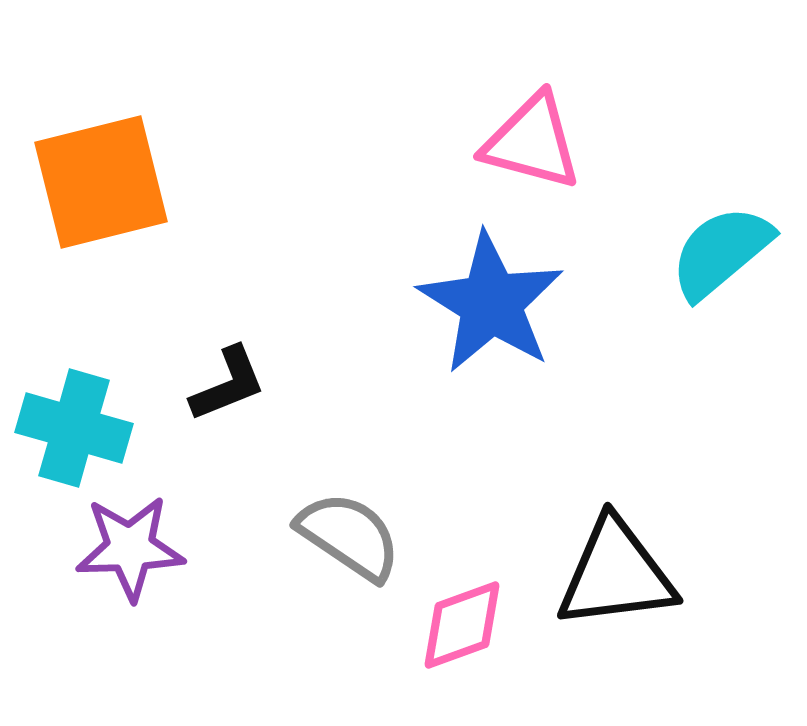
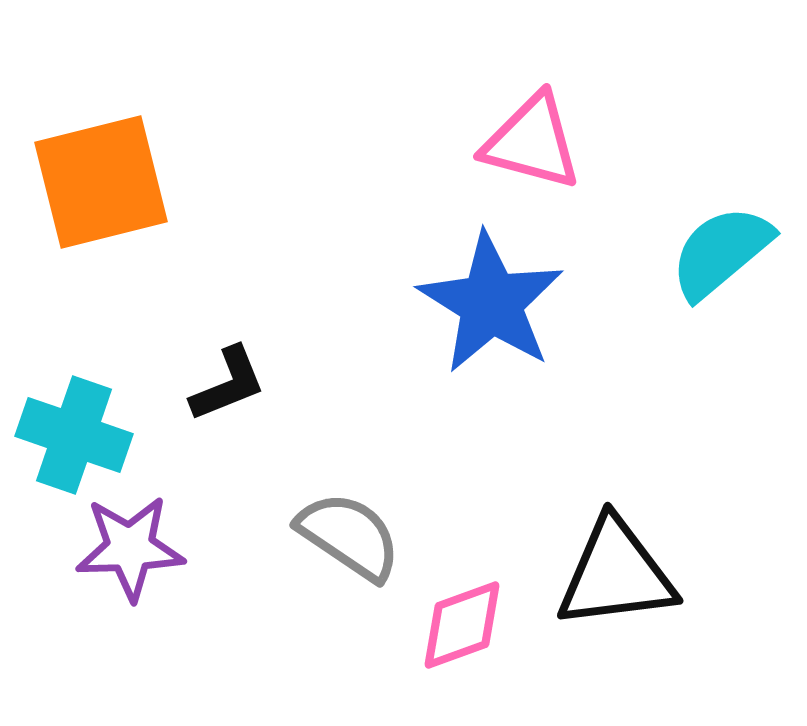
cyan cross: moved 7 px down; rotated 3 degrees clockwise
